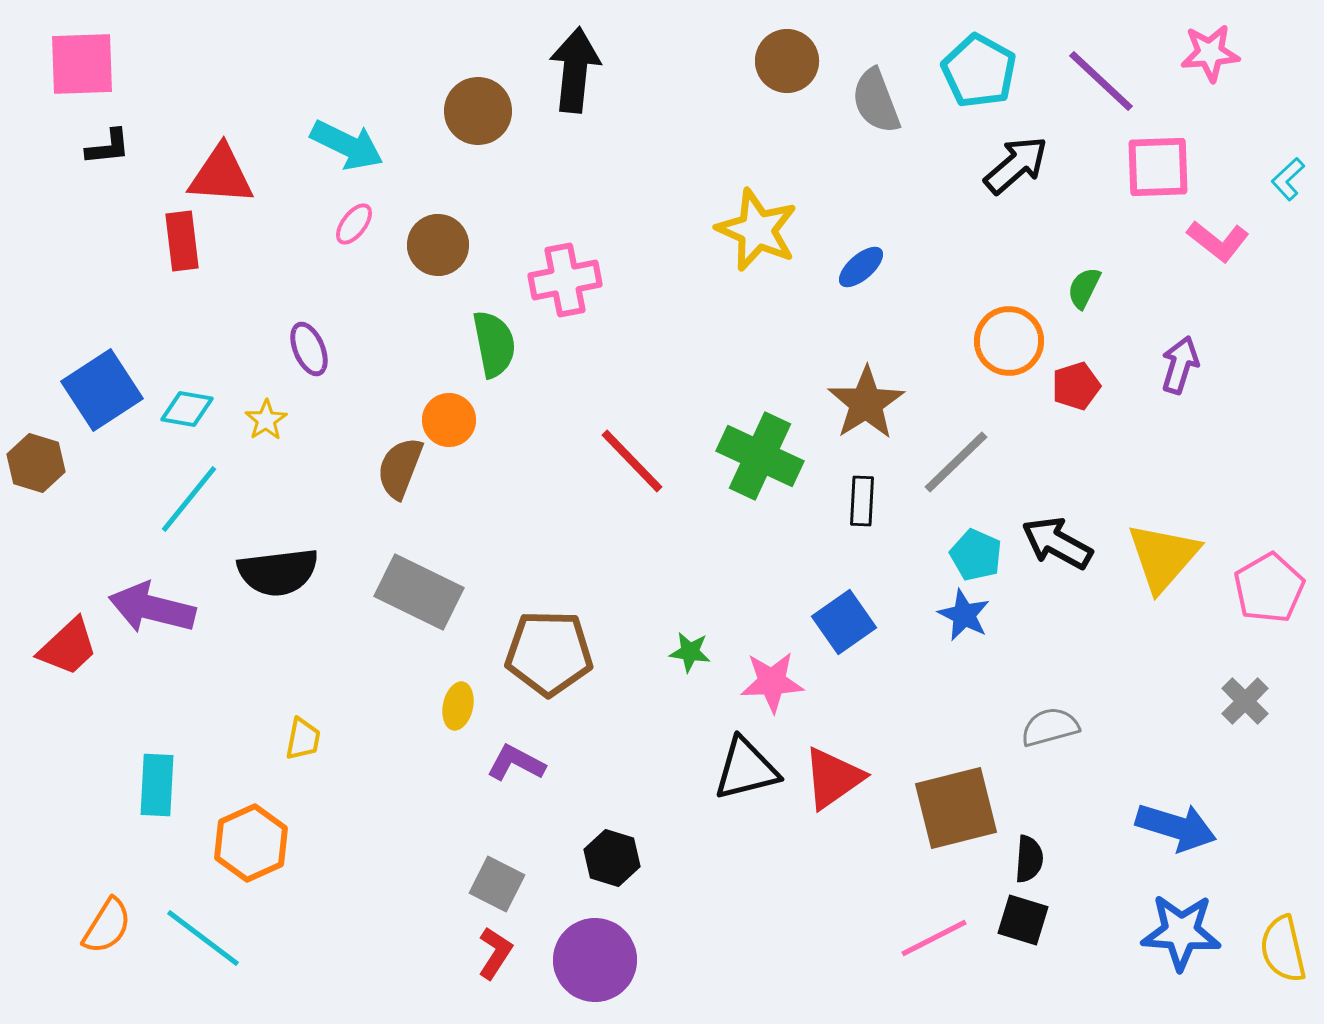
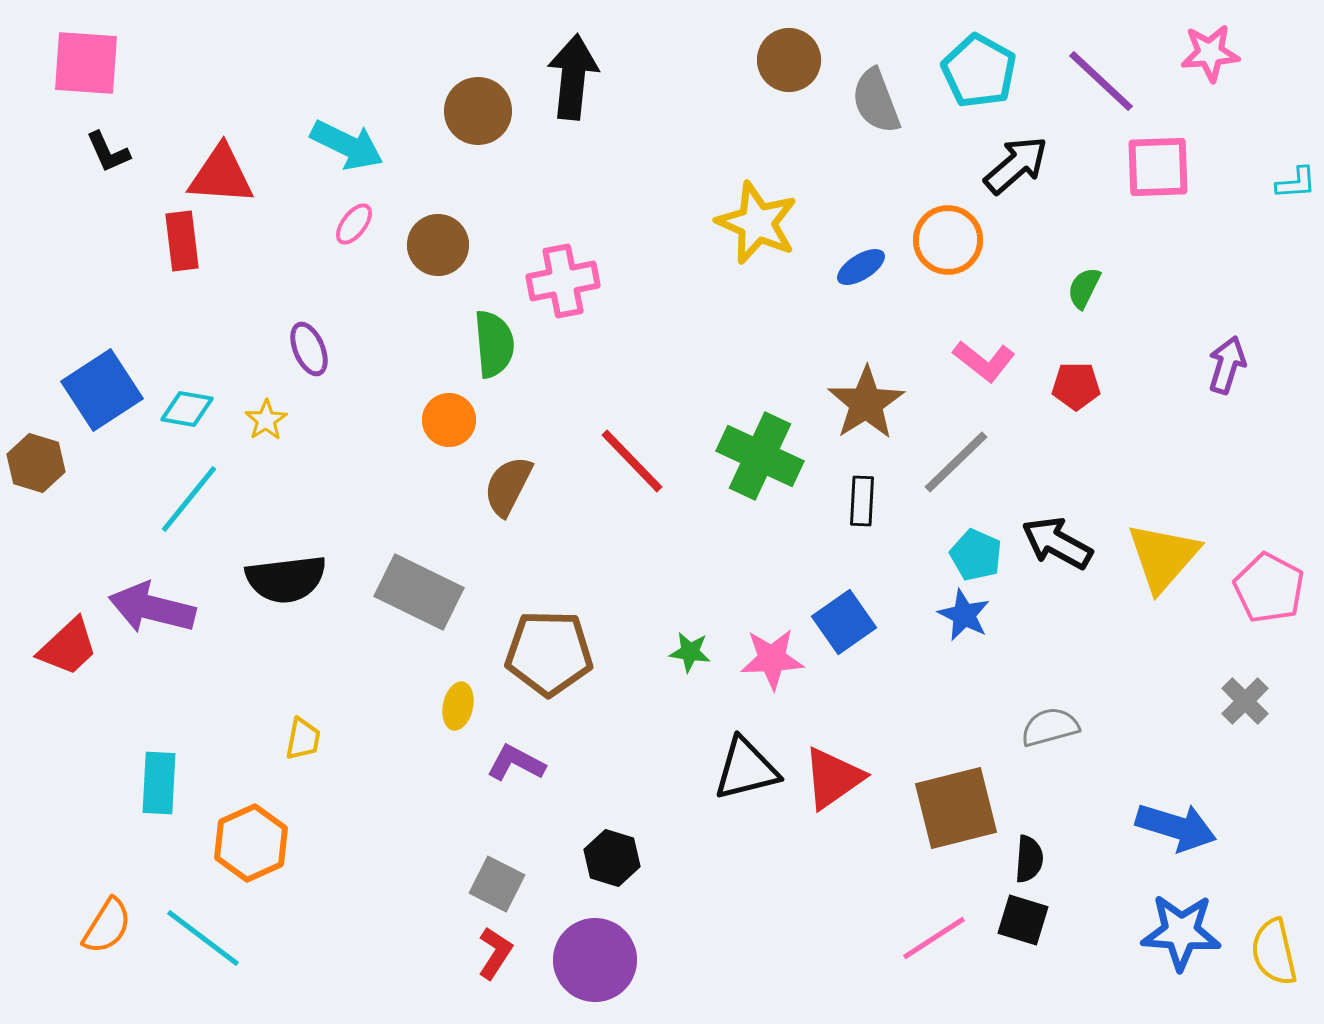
brown circle at (787, 61): moved 2 px right, 1 px up
pink square at (82, 64): moved 4 px right, 1 px up; rotated 6 degrees clockwise
black arrow at (575, 70): moved 2 px left, 7 px down
black L-shape at (108, 147): moved 5 px down; rotated 72 degrees clockwise
cyan L-shape at (1288, 179): moved 8 px right, 4 px down; rotated 141 degrees counterclockwise
yellow star at (757, 230): moved 7 px up
pink L-shape at (1218, 241): moved 234 px left, 120 px down
blue ellipse at (861, 267): rotated 9 degrees clockwise
pink cross at (565, 280): moved 2 px left, 1 px down
orange circle at (1009, 341): moved 61 px left, 101 px up
green semicircle at (494, 344): rotated 6 degrees clockwise
purple arrow at (1180, 365): moved 47 px right
red pentagon at (1076, 386): rotated 18 degrees clockwise
brown semicircle at (400, 468): moved 108 px right, 18 px down; rotated 6 degrees clockwise
black semicircle at (278, 572): moved 8 px right, 7 px down
pink pentagon at (1269, 588): rotated 14 degrees counterclockwise
pink star at (772, 682): moved 23 px up
cyan rectangle at (157, 785): moved 2 px right, 2 px up
pink line at (934, 938): rotated 6 degrees counterclockwise
yellow semicircle at (1283, 949): moved 9 px left, 3 px down
